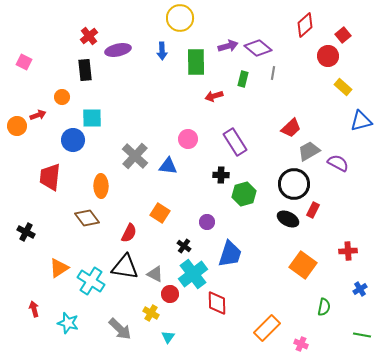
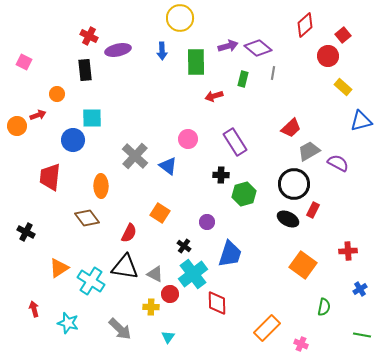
red cross at (89, 36): rotated 24 degrees counterclockwise
orange circle at (62, 97): moved 5 px left, 3 px up
blue triangle at (168, 166): rotated 30 degrees clockwise
yellow cross at (151, 313): moved 6 px up; rotated 28 degrees counterclockwise
